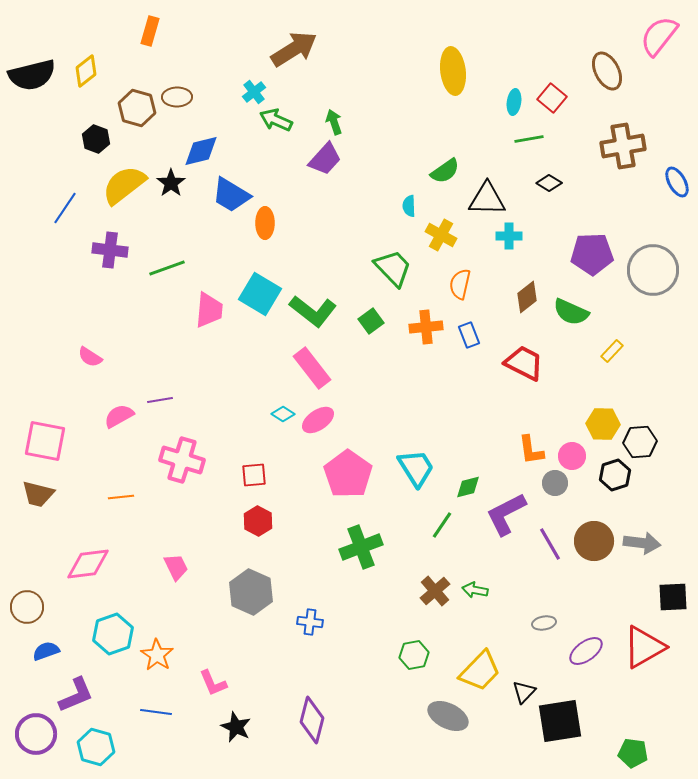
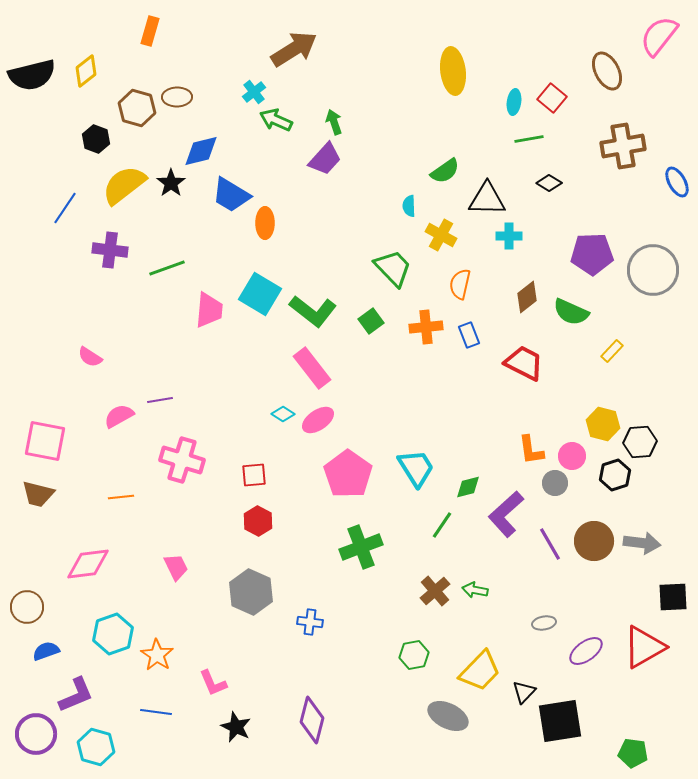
yellow hexagon at (603, 424): rotated 12 degrees clockwise
purple L-shape at (506, 514): rotated 15 degrees counterclockwise
